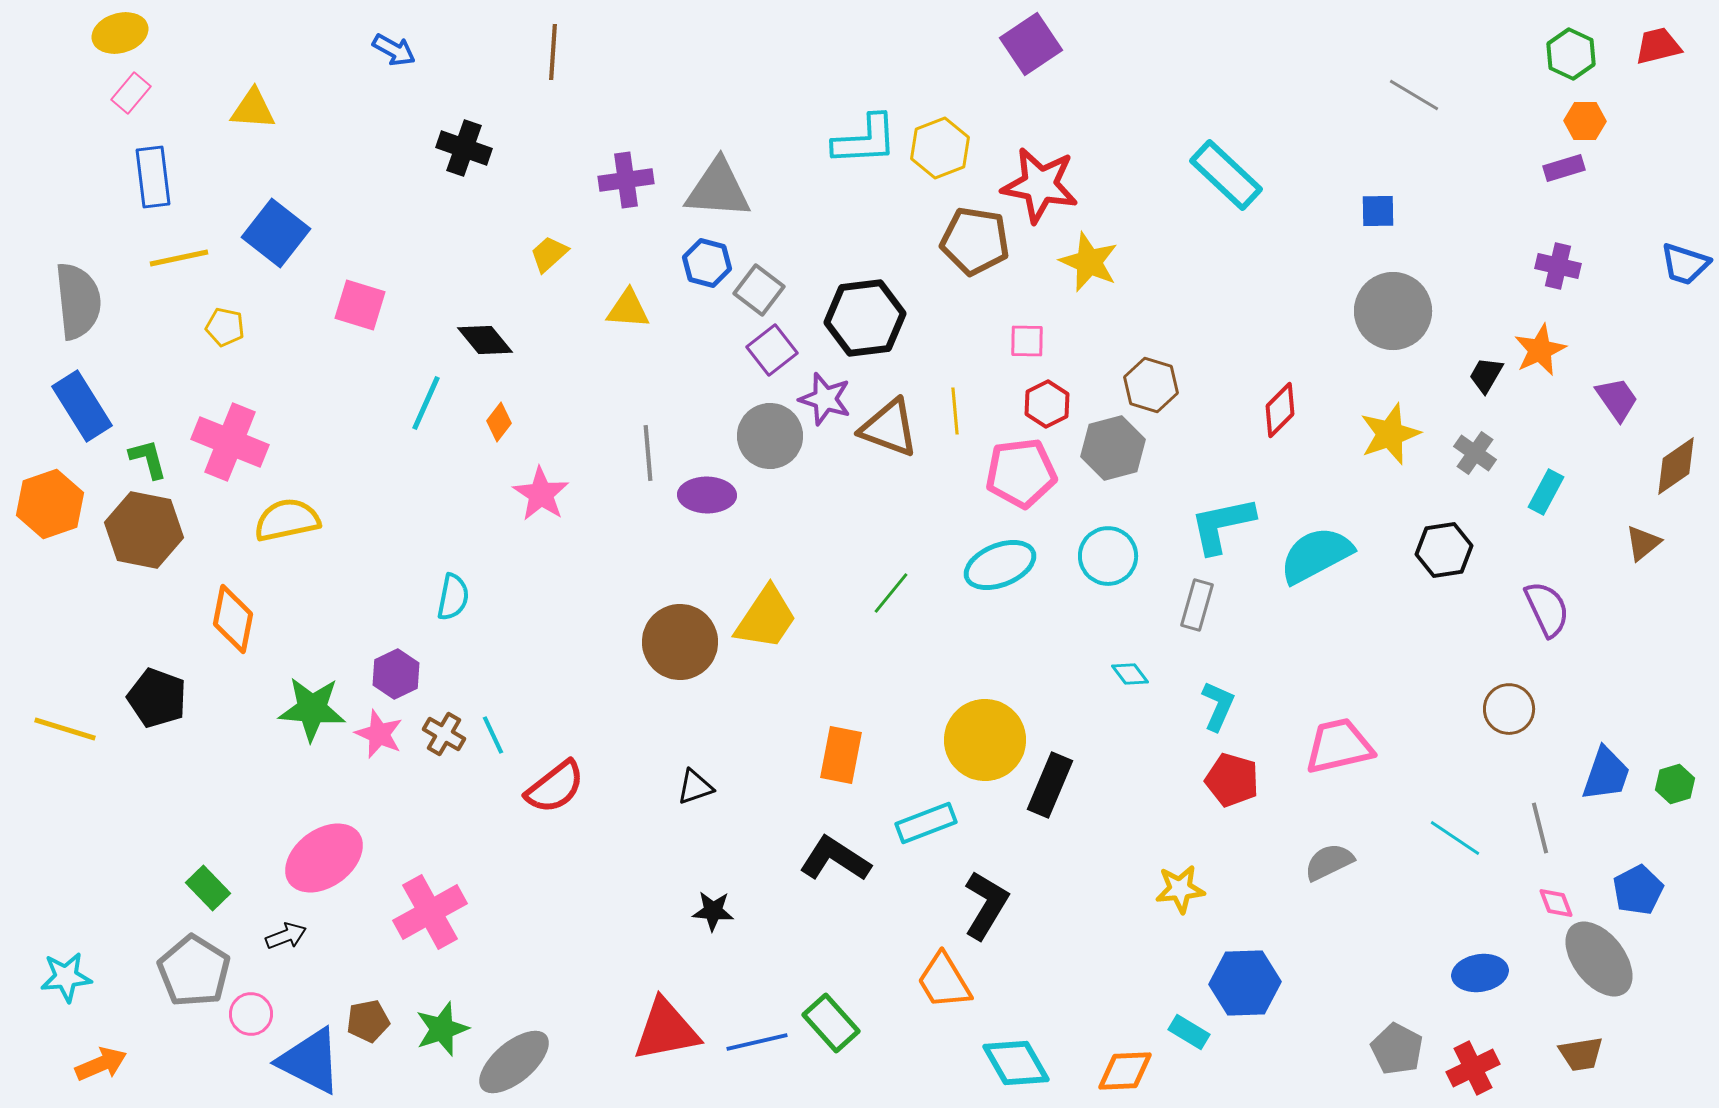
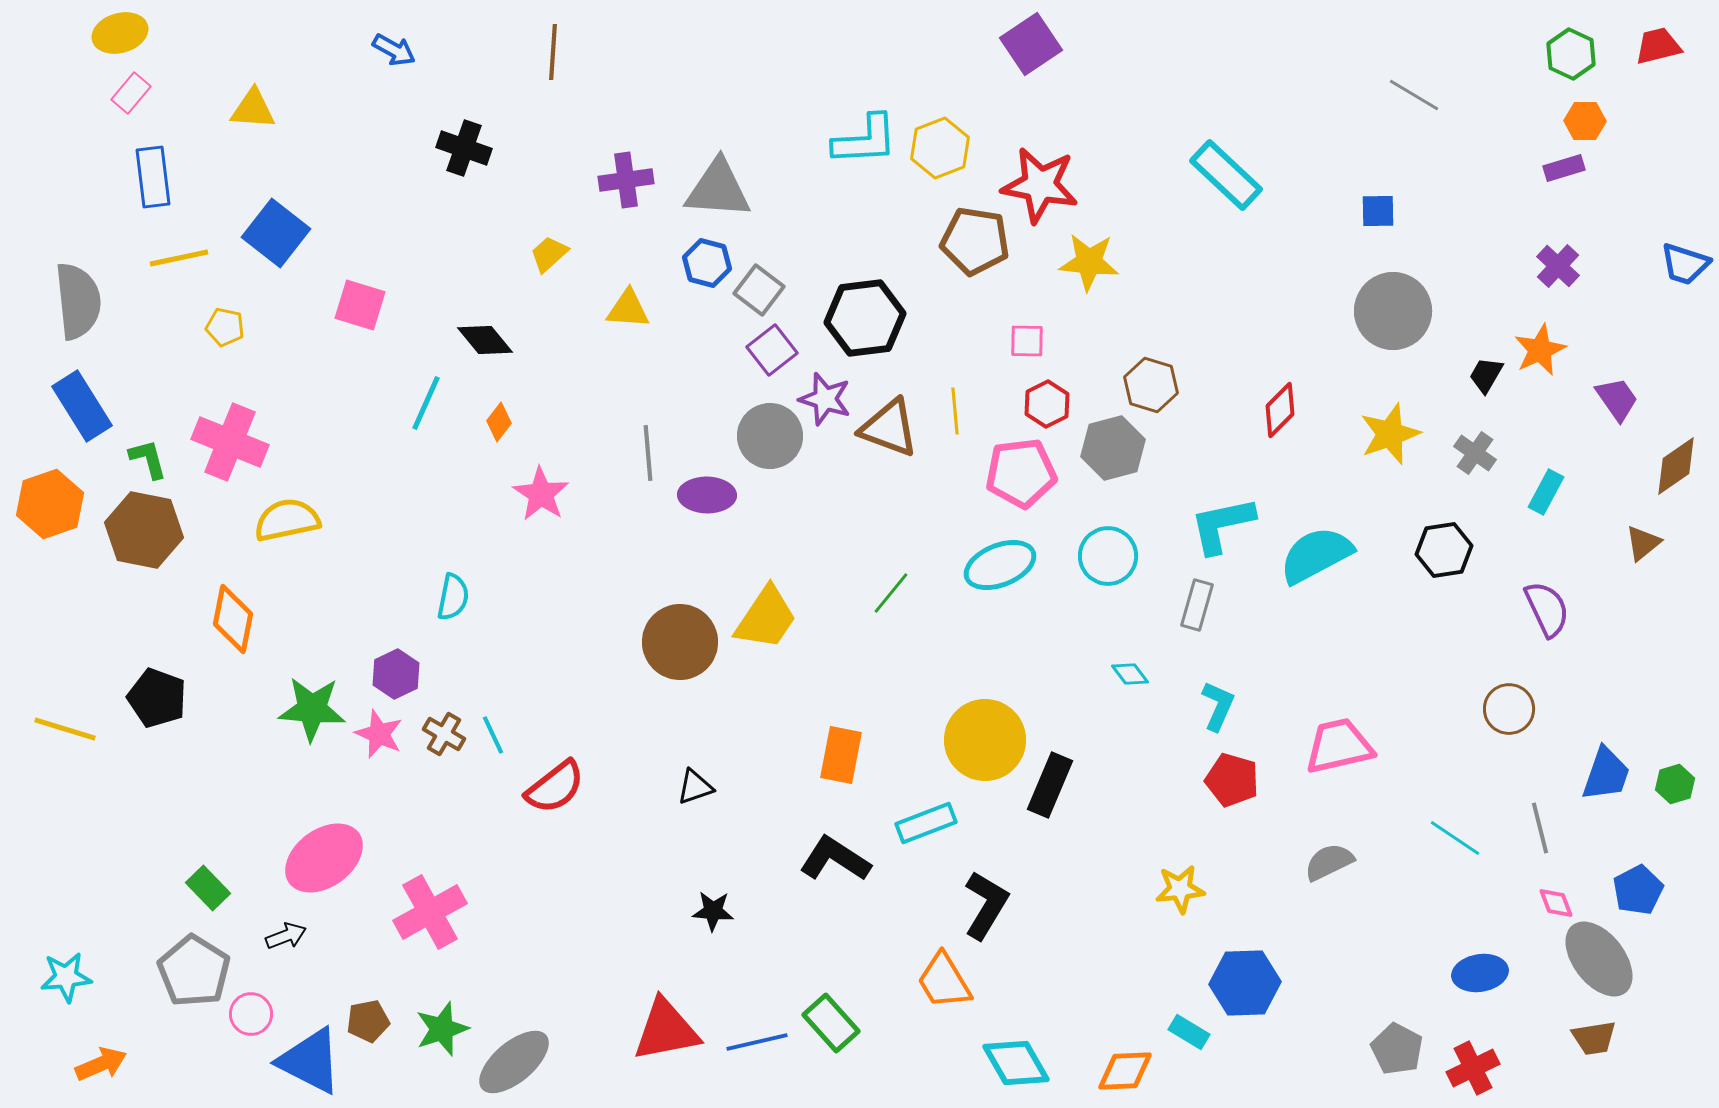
yellow star at (1089, 262): rotated 18 degrees counterclockwise
purple cross at (1558, 266): rotated 30 degrees clockwise
brown trapezoid at (1581, 1054): moved 13 px right, 16 px up
